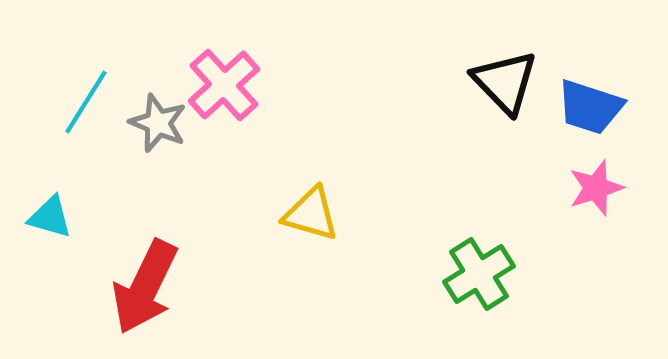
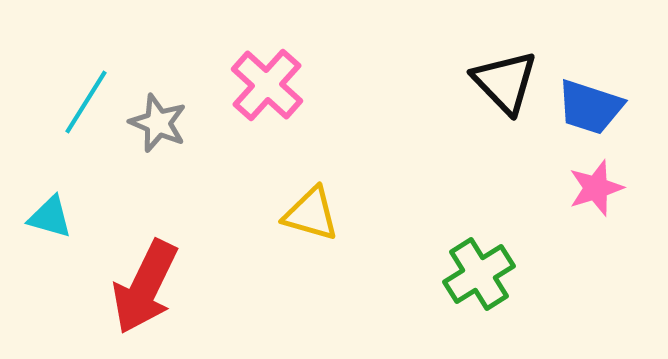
pink cross: moved 43 px right; rotated 6 degrees counterclockwise
